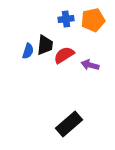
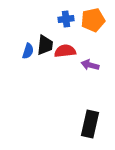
red semicircle: moved 1 px right, 4 px up; rotated 25 degrees clockwise
black rectangle: moved 21 px right; rotated 36 degrees counterclockwise
